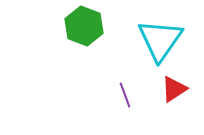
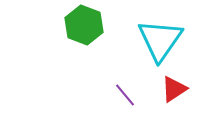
green hexagon: moved 1 px up
purple line: rotated 20 degrees counterclockwise
